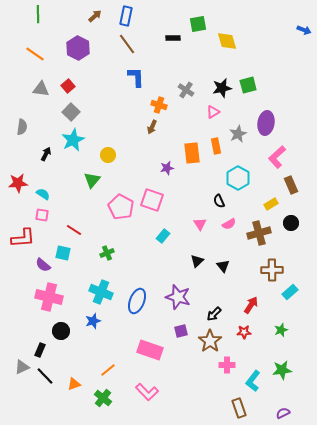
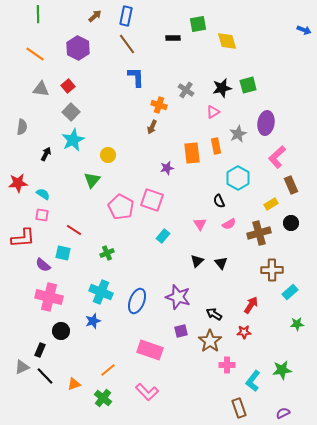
black triangle at (223, 266): moved 2 px left, 3 px up
black arrow at (214, 314): rotated 77 degrees clockwise
green star at (281, 330): moved 16 px right, 6 px up; rotated 16 degrees clockwise
